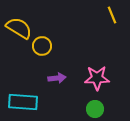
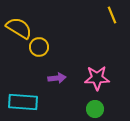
yellow circle: moved 3 px left, 1 px down
